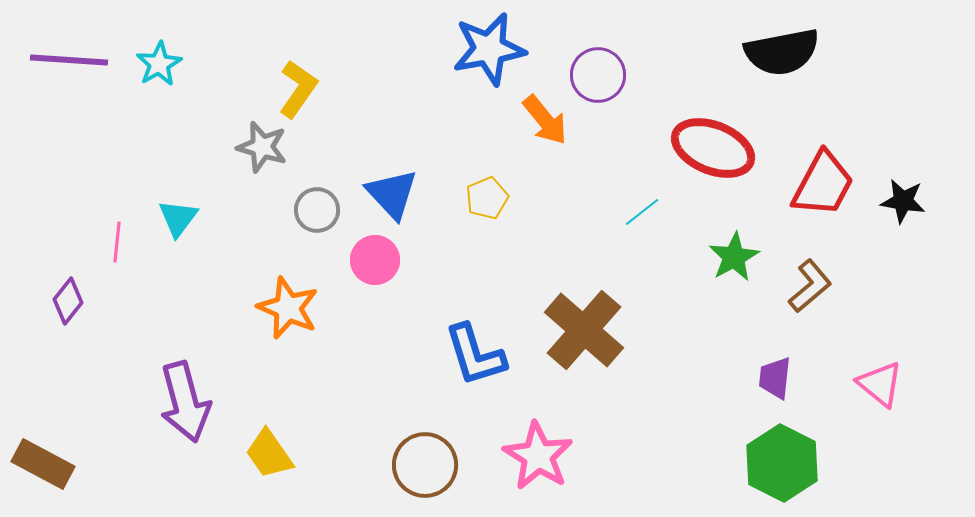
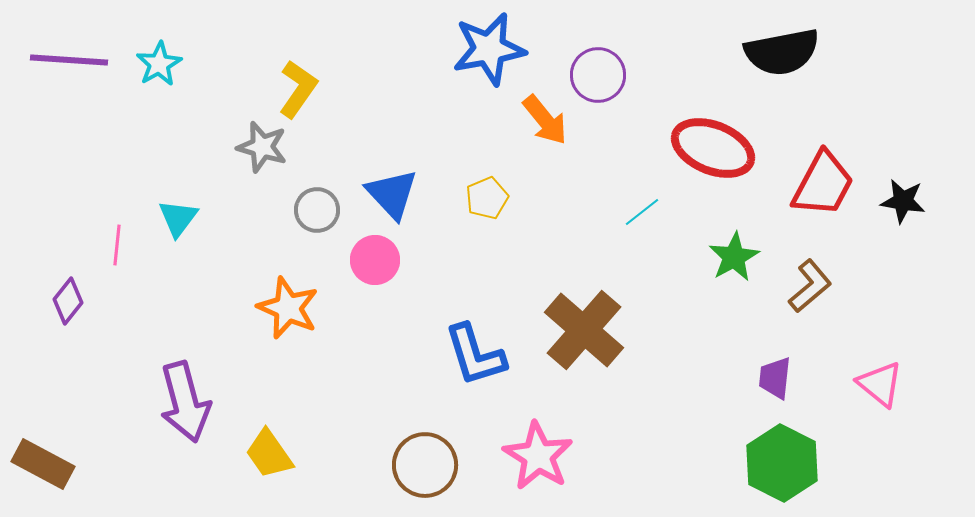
pink line: moved 3 px down
